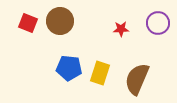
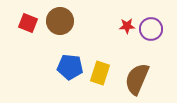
purple circle: moved 7 px left, 6 px down
red star: moved 6 px right, 3 px up
blue pentagon: moved 1 px right, 1 px up
